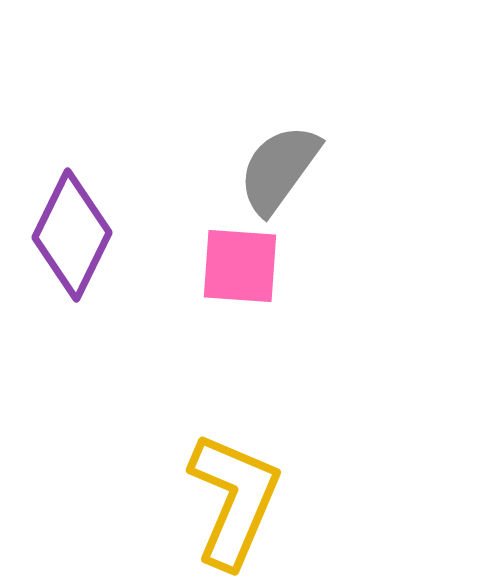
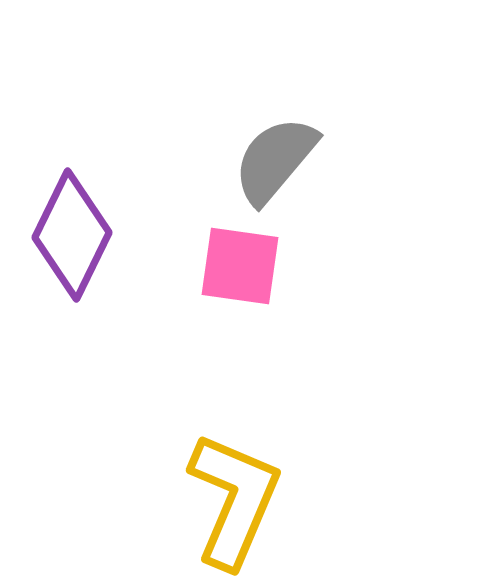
gray semicircle: moved 4 px left, 9 px up; rotated 4 degrees clockwise
pink square: rotated 4 degrees clockwise
